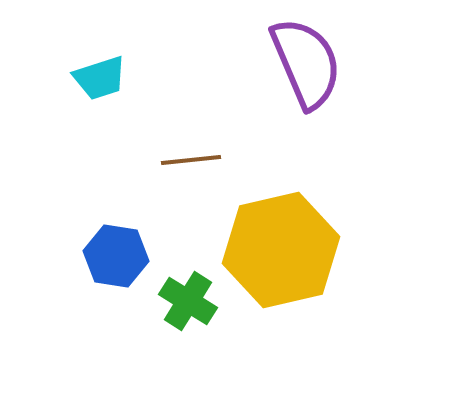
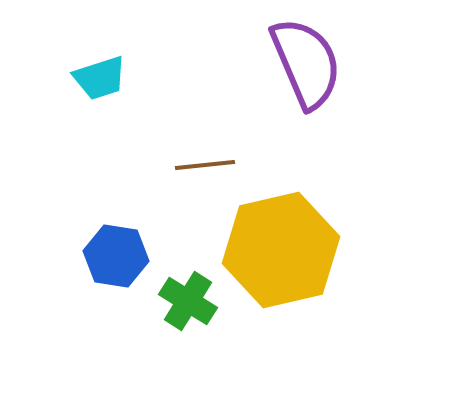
brown line: moved 14 px right, 5 px down
